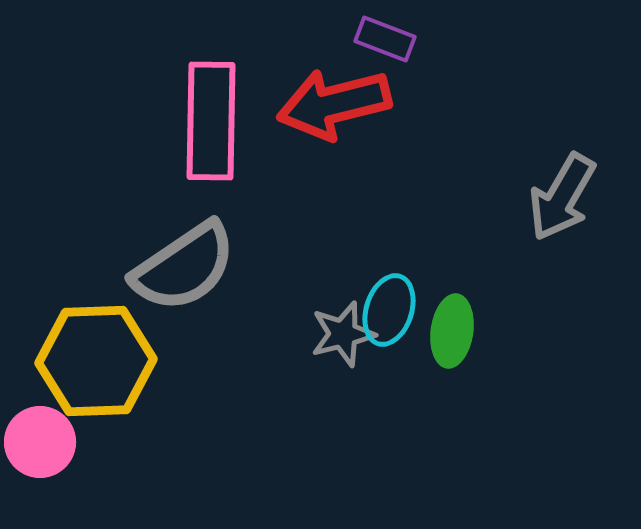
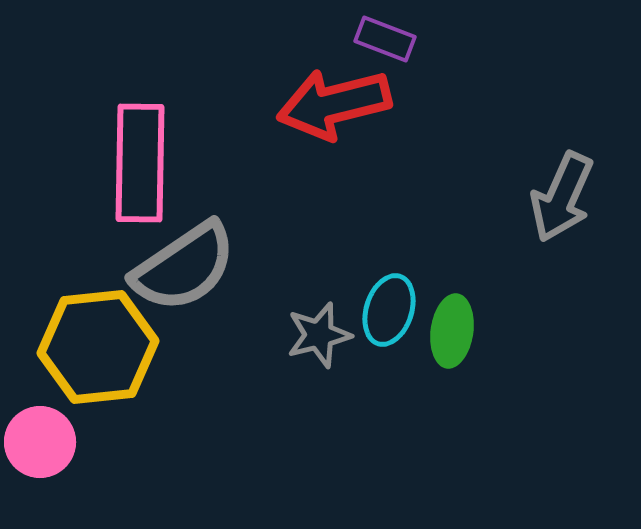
pink rectangle: moved 71 px left, 42 px down
gray arrow: rotated 6 degrees counterclockwise
gray star: moved 24 px left, 1 px down
yellow hexagon: moved 2 px right, 14 px up; rotated 4 degrees counterclockwise
